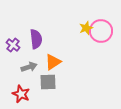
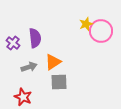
yellow star: moved 4 px up
purple semicircle: moved 1 px left, 1 px up
purple cross: moved 2 px up
gray square: moved 11 px right
red star: moved 2 px right, 3 px down
